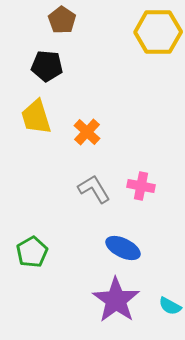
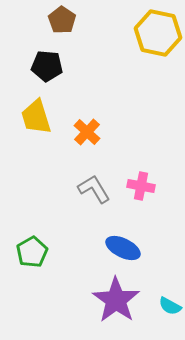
yellow hexagon: moved 1 px down; rotated 12 degrees clockwise
